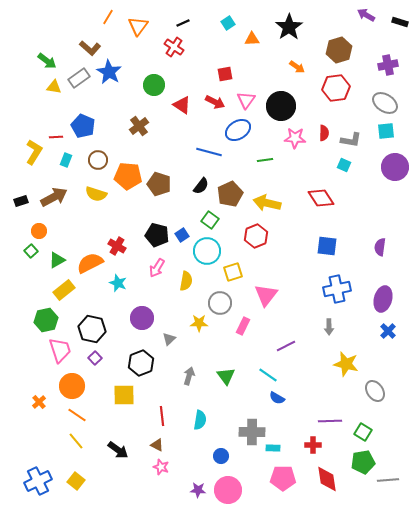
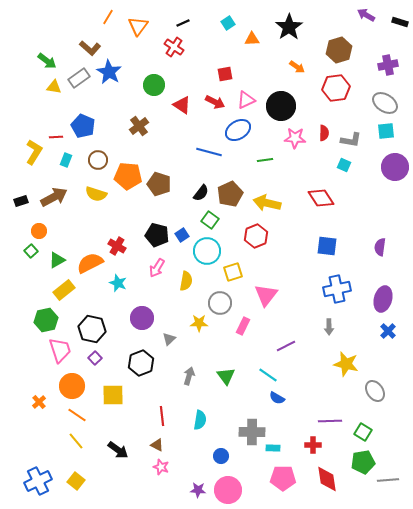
pink triangle at (246, 100): rotated 30 degrees clockwise
black semicircle at (201, 186): moved 7 px down
yellow square at (124, 395): moved 11 px left
